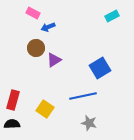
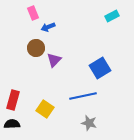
pink rectangle: rotated 40 degrees clockwise
purple triangle: rotated 14 degrees counterclockwise
